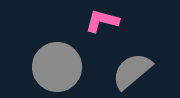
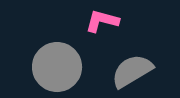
gray semicircle: rotated 9 degrees clockwise
